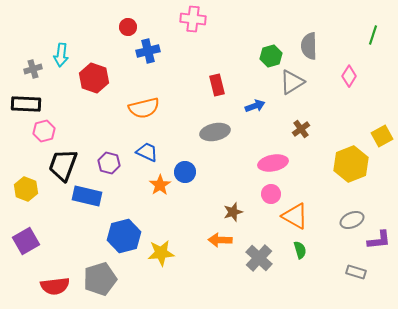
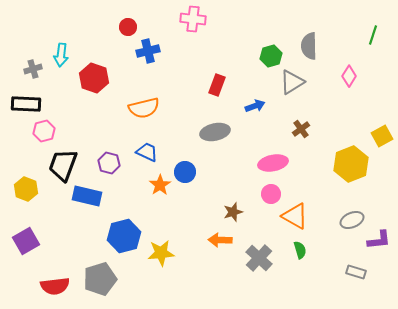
red rectangle at (217, 85): rotated 35 degrees clockwise
